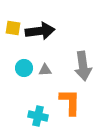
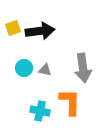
yellow square: rotated 28 degrees counterclockwise
gray arrow: moved 2 px down
gray triangle: rotated 16 degrees clockwise
cyan cross: moved 2 px right, 5 px up
